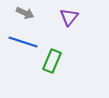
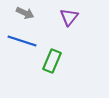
blue line: moved 1 px left, 1 px up
